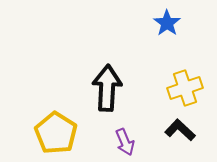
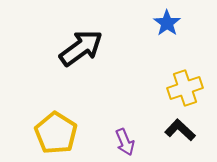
black arrow: moved 26 px left, 40 px up; rotated 51 degrees clockwise
